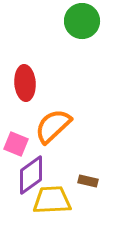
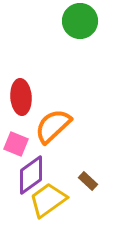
green circle: moved 2 px left
red ellipse: moved 4 px left, 14 px down
brown rectangle: rotated 30 degrees clockwise
yellow trapezoid: moved 4 px left; rotated 33 degrees counterclockwise
